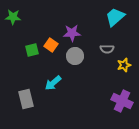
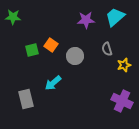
purple star: moved 14 px right, 13 px up
gray semicircle: rotated 72 degrees clockwise
